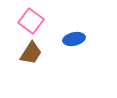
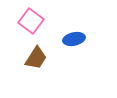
brown trapezoid: moved 5 px right, 5 px down
